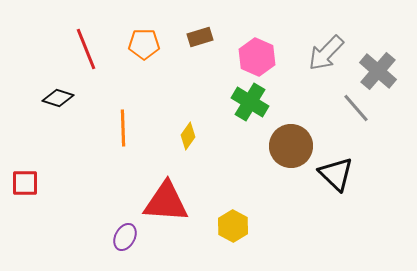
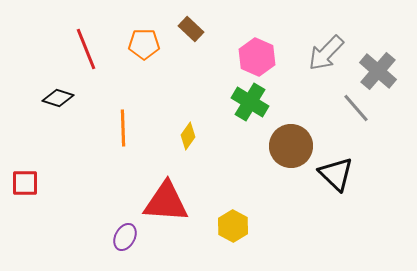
brown rectangle: moved 9 px left, 8 px up; rotated 60 degrees clockwise
